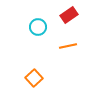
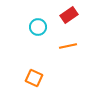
orange square: rotated 24 degrees counterclockwise
